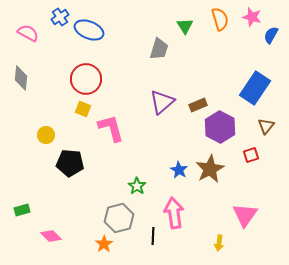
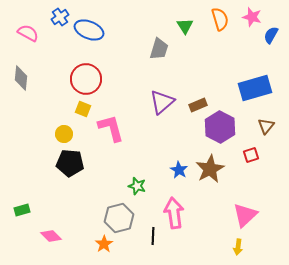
blue rectangle: rotated 40 degrees clockwise
yellow circle: moved 18 px right, 1 px up
green star: rotated 18 degrees counterclockwise
pink triangle: rotated 12 degrees clockwise
yellow arrow: moved 19 px right, 4 px down
